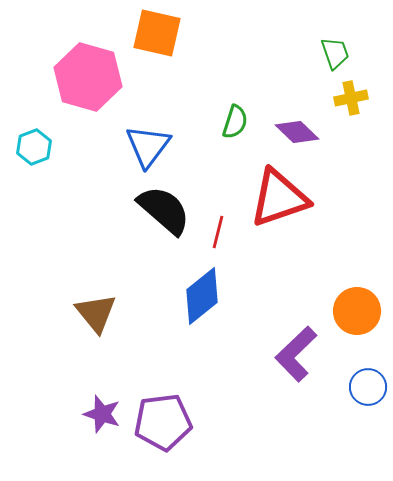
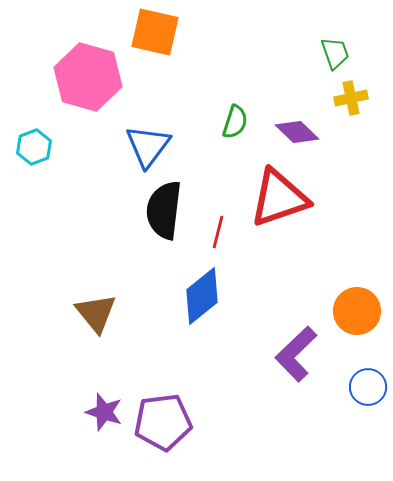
orange square: moved 2 px left, 1 px up
black semicircle: rotated 124 degrees counterclockwise
purple star: moved 2 px right, 2 px up
